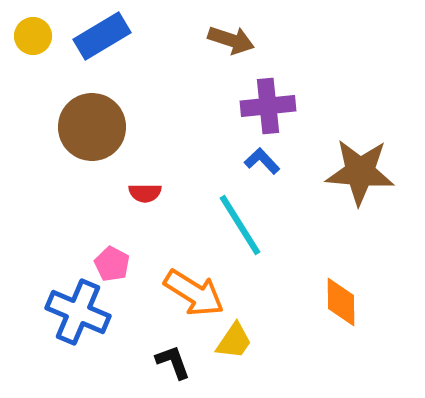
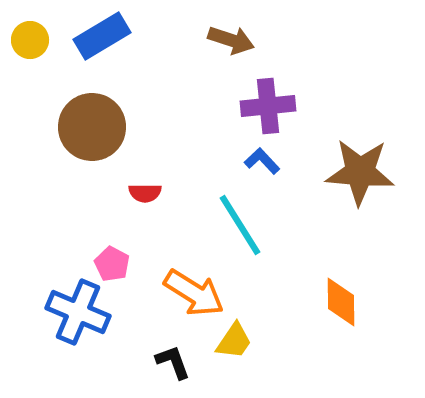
yellow circle: moved 3 px left, 4 px down
